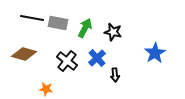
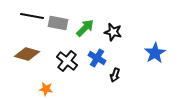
black line: moved 2 px up
green arrow: rotated 18 degrees clockwise
brown diamond: moved 3 px right
blue cross: rotated 18 degrees counterclockwise
black arrow: rotated 24 degrees clockwise
